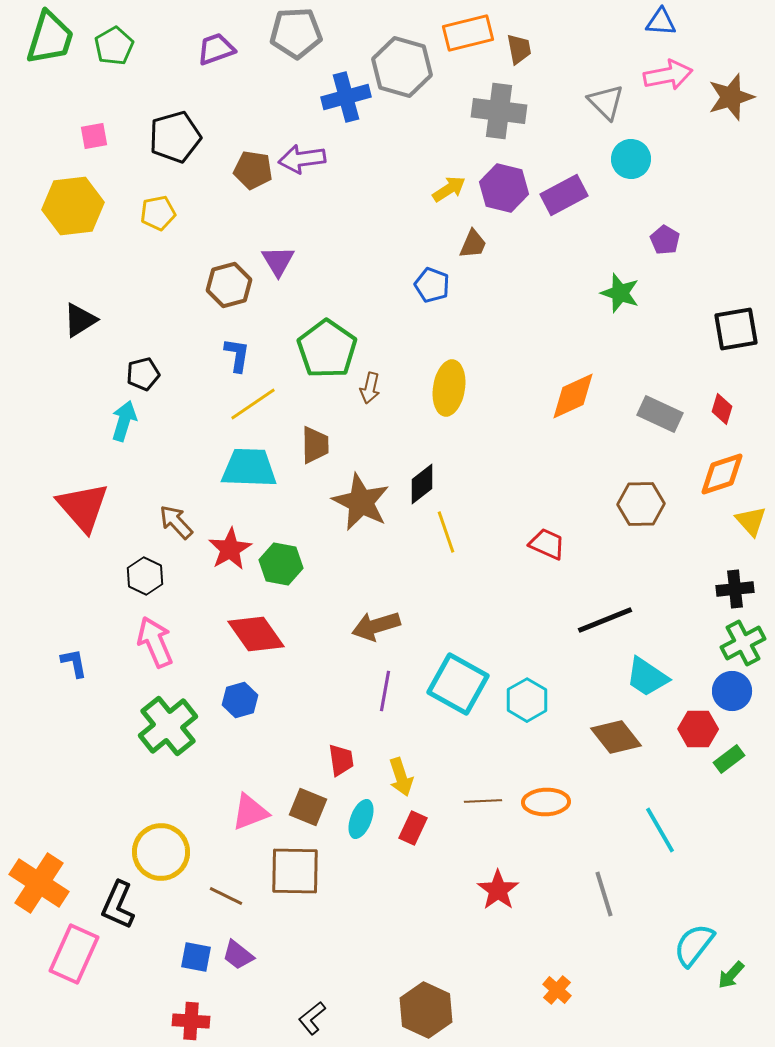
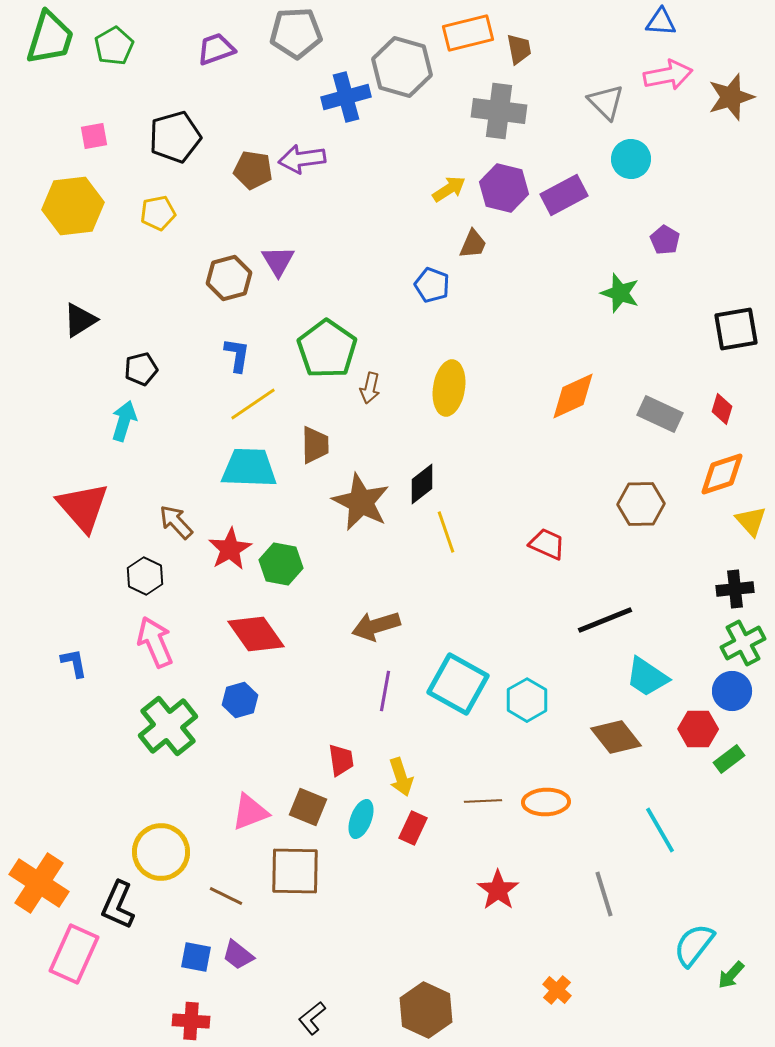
brown hexagon at (229, 285): moved 7 px up
black pentagon at (143, 374): moved 2 px left, 5 px up
